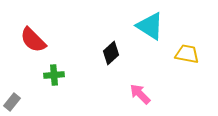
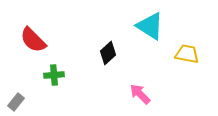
black diamond: moved 3 px left
gray rectangle: moved 4 px right
